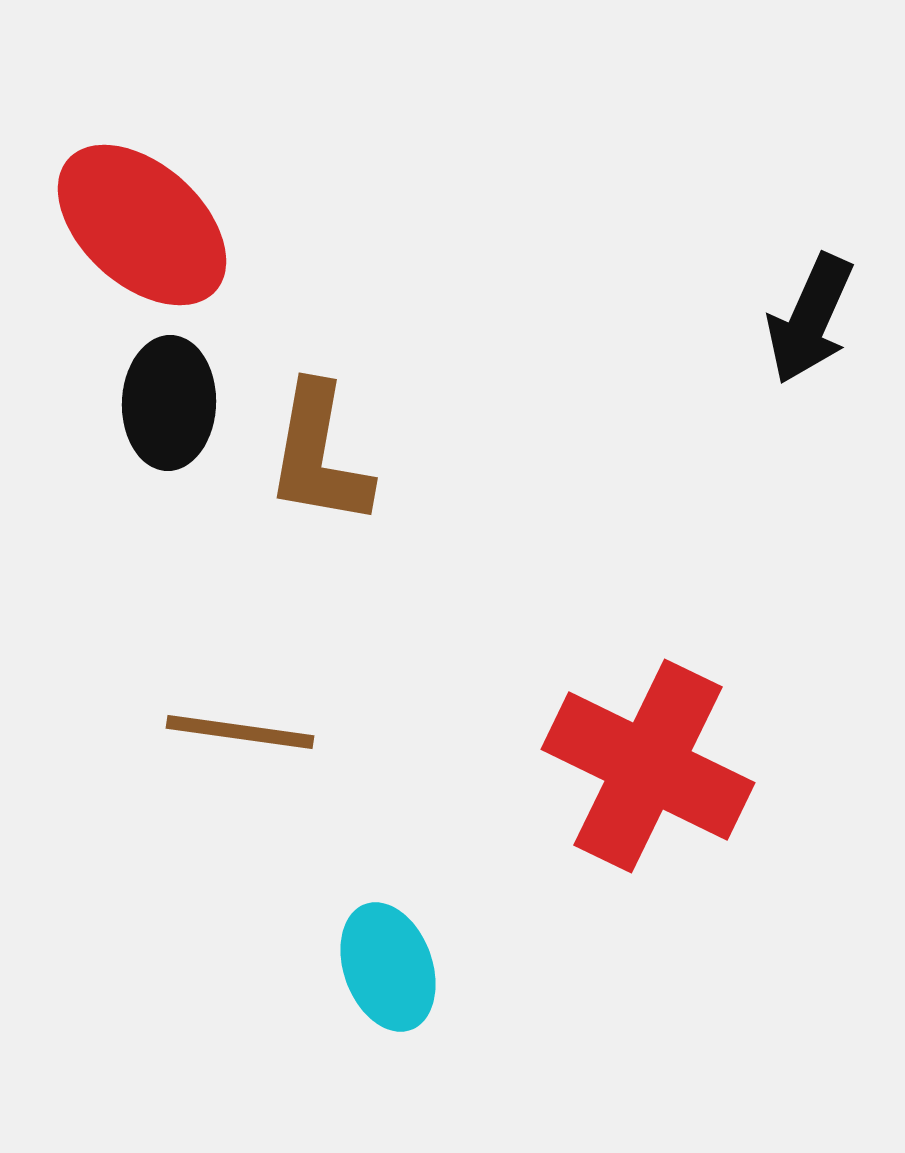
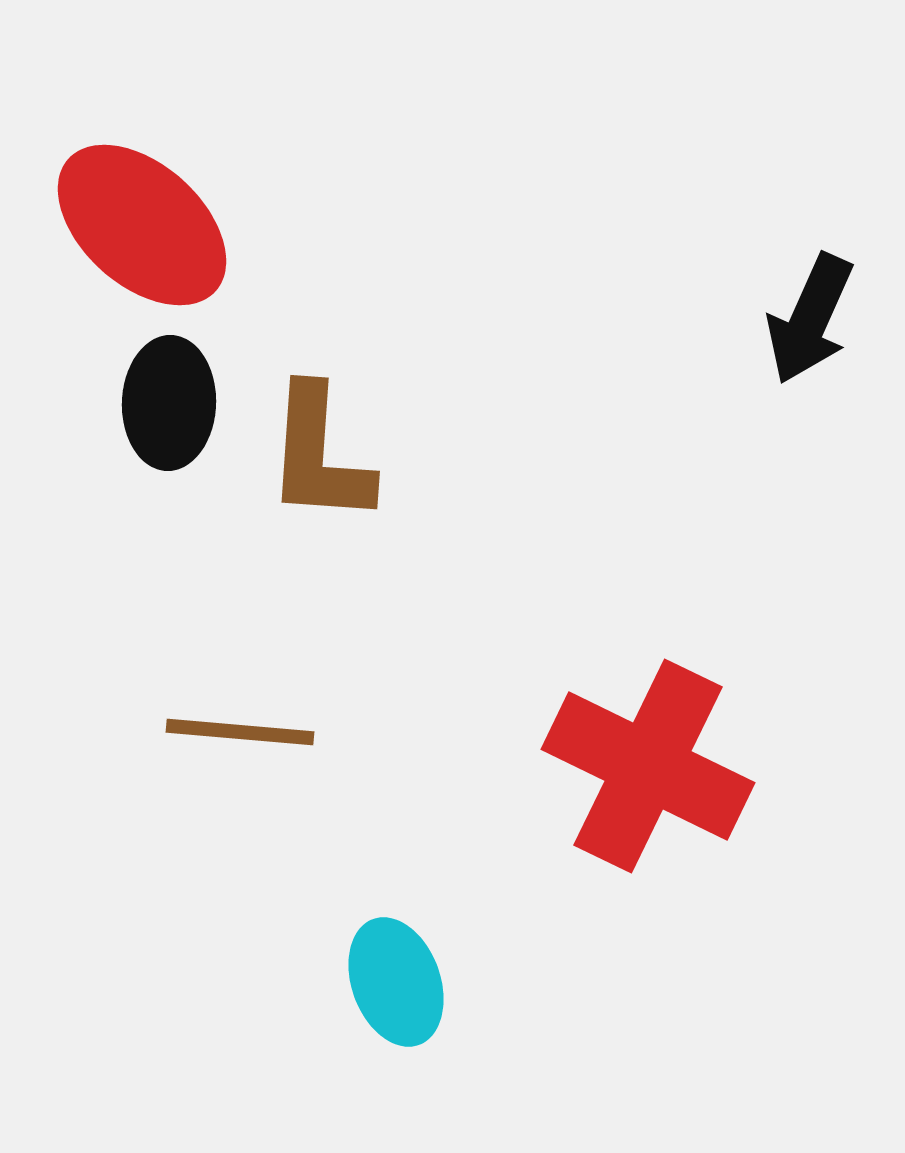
brown L-shape: rotated 6 degrees counterclockwise
brown line: rotated 3 degrees counterclockwise
cyan ellipse: moved 8 px right, 15 px down
